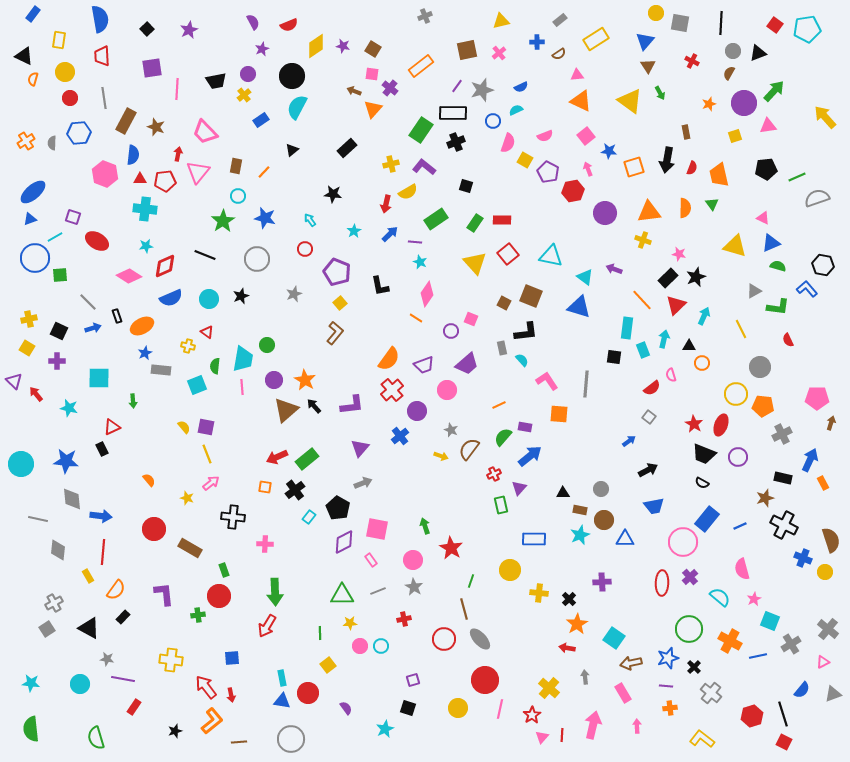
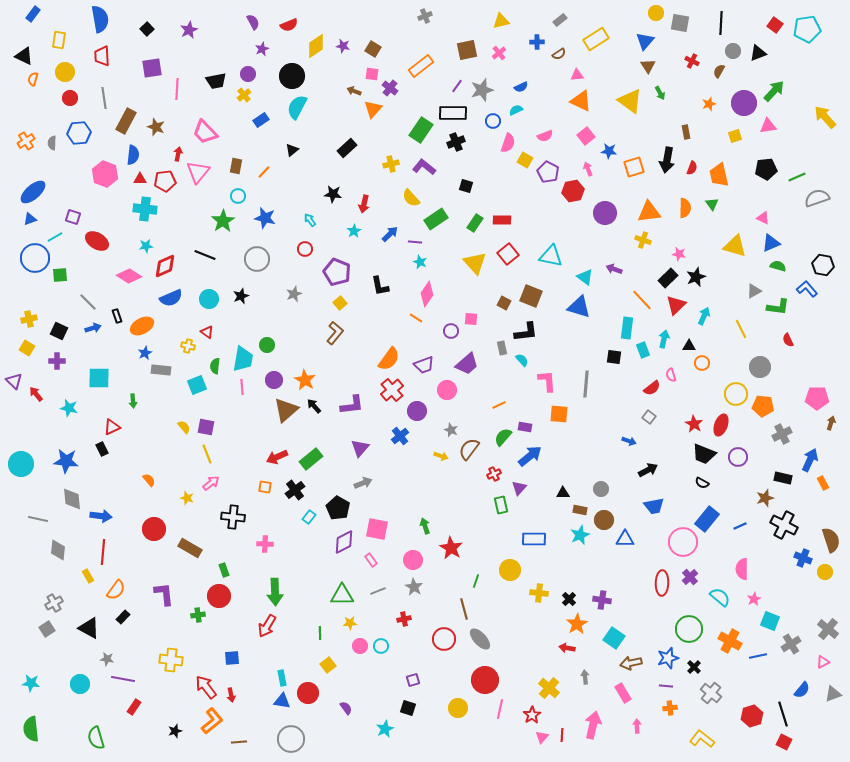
brown semicircle at (729, 73): moved 10 px left, 2 px up
yellow semicircle at (408, 192): moved 3 px right, 6 px down; rotated 78 degrees clockwise
red arrow at (386, 204): moved 22 px left
pink square at (471, 319): rotated 16 degrees counterclockwise
pink L-shape at (547, 381): rotated 30 degrees clockwise
blue arrow at (629, 441): rotated 56 degrees clockwise
green rectangle at (307, 459): moved 4 px right
pink semicircle at (742, 569): rotated 15 degrees clockwise
green line at (471, 581): moved 5 px right
purple cross at (602, 582): moved 18 px down; rotated 12 degrees clockwise
